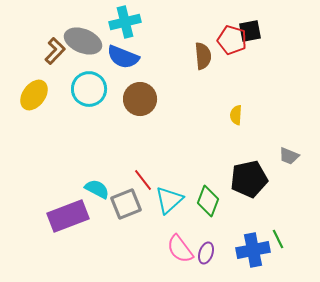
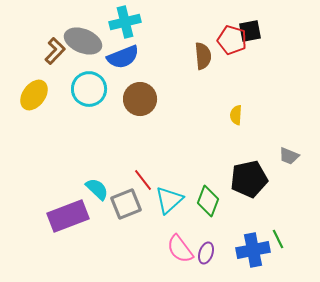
blue semicircle: rotated 44 degrees counterclockwise
cyan semicircle: rotated 15 degrees clockwise
